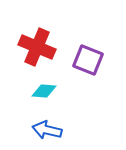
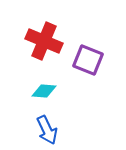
red cross: moved 7 px right, 6 px up
blue arrow: rotated 128 degrees counterclockwise
